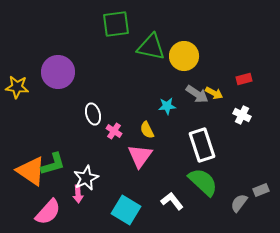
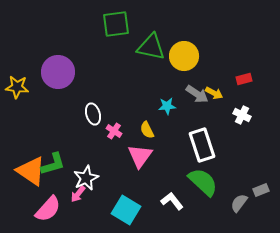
pink arrow: rotated 42 degrees clockwise
pink semicircle: moved 3 px up
